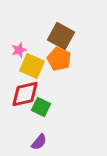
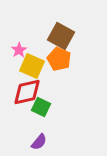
pink star: rotated 14 degrees counterclockwise
red diamond: moved 2 px right, 2 px up
